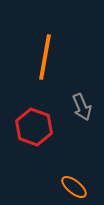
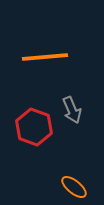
orange line: rotated 75 degrees clockwise
gray arrow: moved 10 px left, 3 px down
